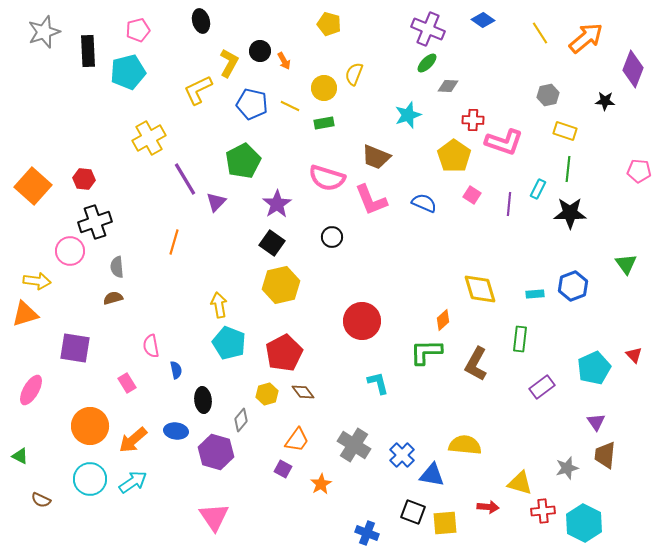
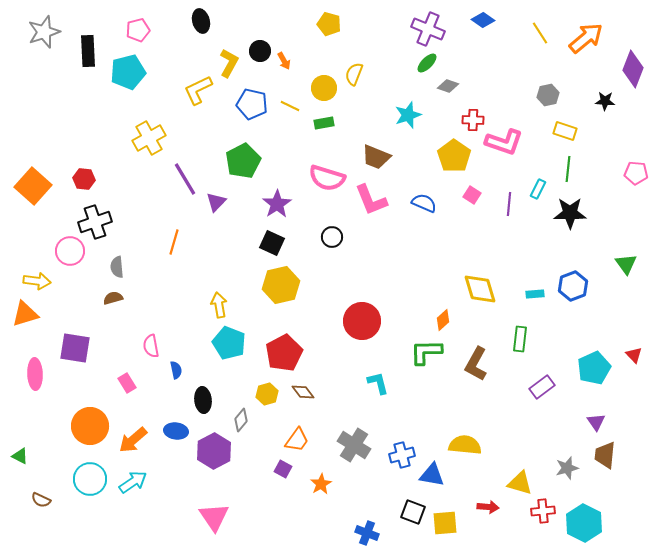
gray diamond at (448, 86): rotated 15 degrees clockwise
pink pentagon at (639, 171): moved 3 px left, 2 px down
black square at (272, 243): rotated 10 degrees counterclockwise
pink ellipse at (31, 390): moved 4 px right, 16 px up; rotated 32 degrees counterclockwise
purple hexagon at (216, 452): moved 2 px left, 1 px up; rotated 16 degrees clockwise
blue cross at (402, 455): rotated 30 degrees clockwise
